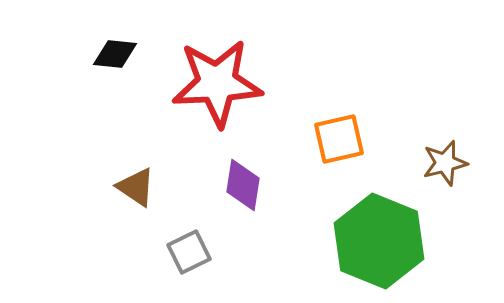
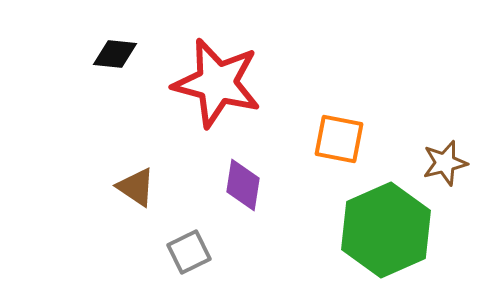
red star: rotated 18 degrees clockwise
orange square: rotated 24 degrees clockwise
green hexagon: moved 7 px right, 11 px up; rotated 14 degrees clockwise
